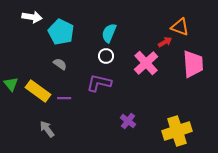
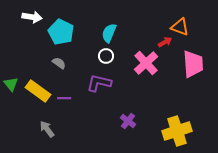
gray semicircle: moved 1 px left, 1 px up
